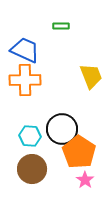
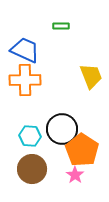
orange pentagon: moved 3 px right, 2 px up
pink star: moved 10 px left, 5 px up
